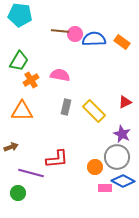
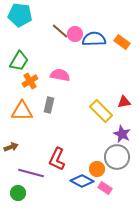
brown line: rotated 36 degrees clockwise
orange cross: moved 1 px left, 1 px down
red triangle: moved 1 px left; rotated 16 degrees clockwise
gray rectangle: moved 17 px left, 2 px up
yellow rectangle: moved 7 px right
red L-shape: rotated 120 degrees clockwise
orange circle: moved 2 px right, 2 px down
blue diamond: moved 41 px left
pink rectangle: rotated 32 degrees clockwise
